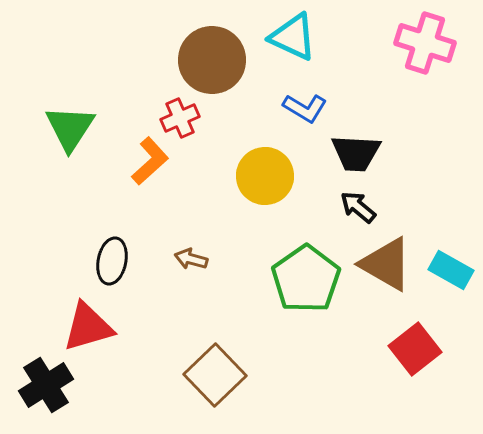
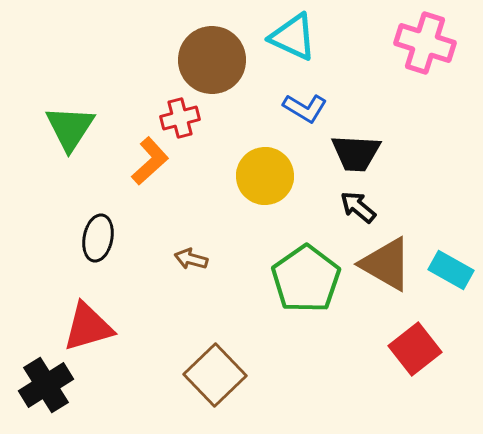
red cross: rotated 9 degrees clockwise
black ellipse: moved 14 px left, 23 px up
